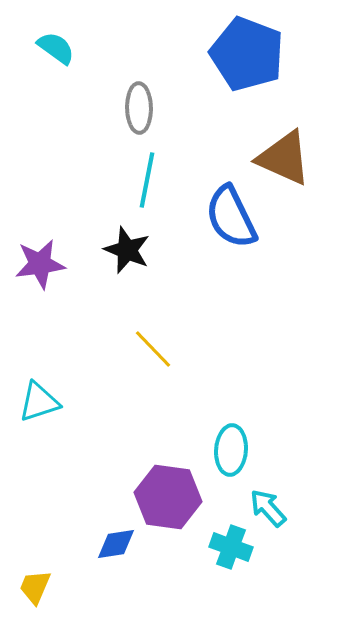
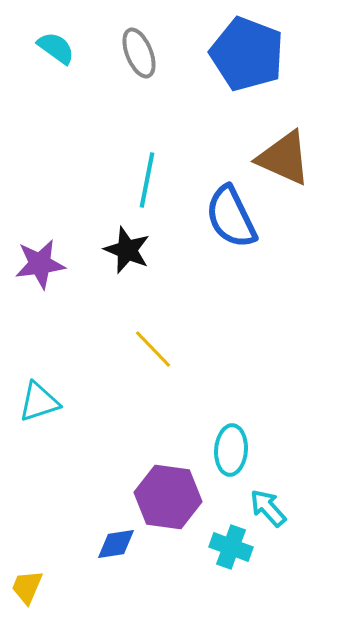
gray ellipse: moved 55 px up; rotated 21 degrees counterclockwise
yellow trapezoid: moved 8 px left
